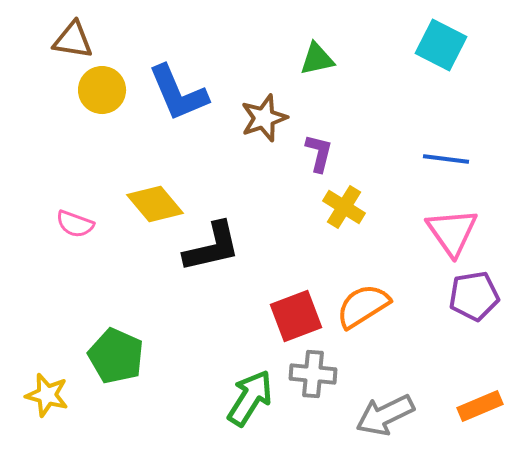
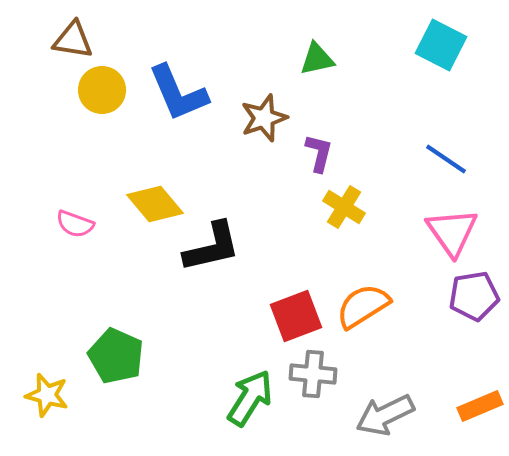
blue line: rotated 27 degrees clockwise
